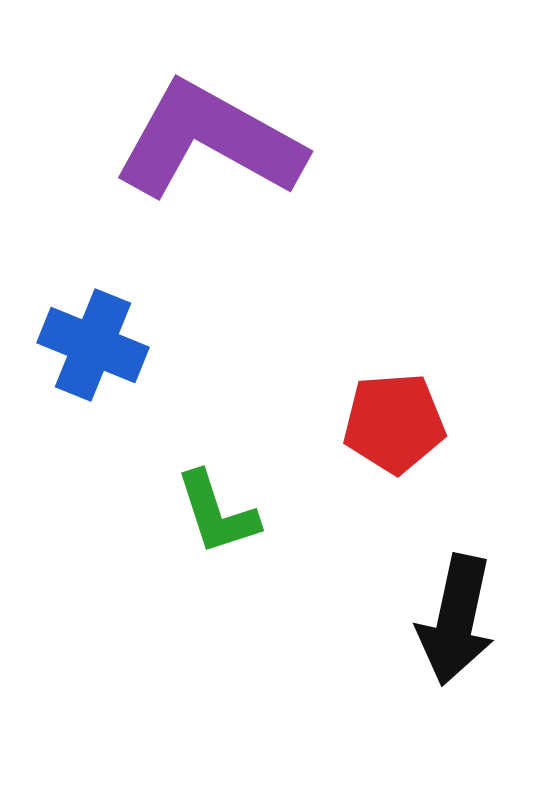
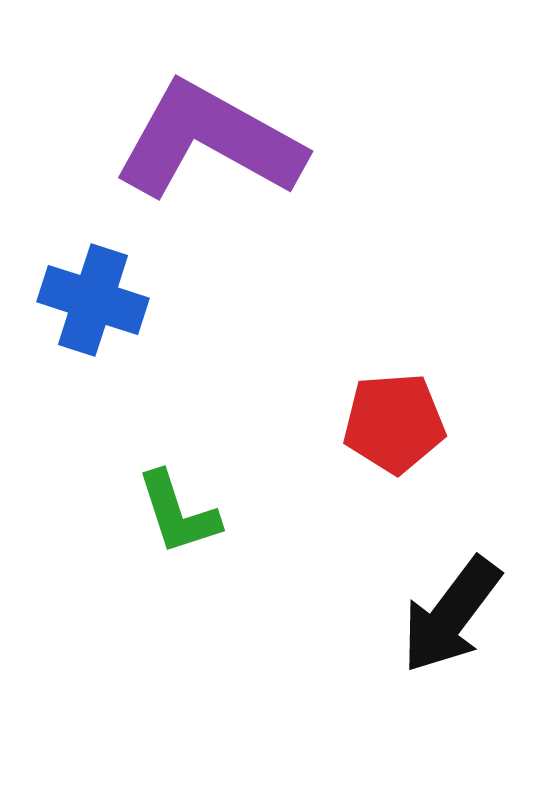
blue cross: moved 45 px up; rotated 4 degrees counterclockwise
green L-shape: moved 39 px left
black arrow: moved 5 px left, 5 px up; rotated 25 degrees clockwise
